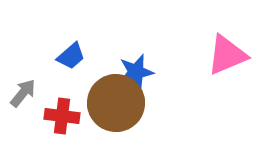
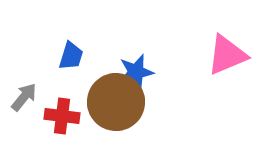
blue trapezoid: rotated 32 degrees counterclockwise
gray arrow: moved 1 px right, 4 px down
brown circle: moved 1 px up
